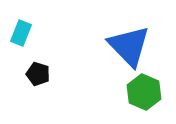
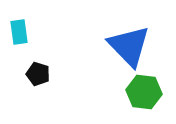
cyan rectangle: moved 2 px left, 1 px up; rotated 30 degrees counterclockwise
green hexagon: rotated 16 degrees counterclockwise
